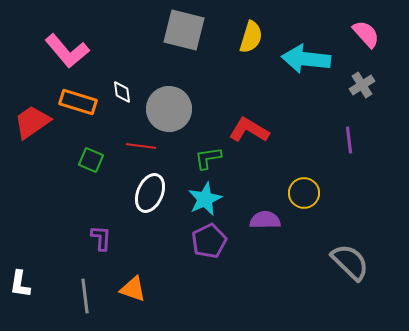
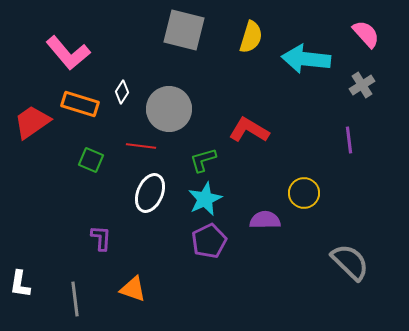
pink L-shape: moved 1 px right, 2 px down
white diamond: rotated 40 degrees clockwise
orange rectangle: moved 2 px right, 2 px down
green L-shape: moved 5 px left, 2 px down; rotated 8 degrees counterclockwise
gray line: moved 10 px left, 3 px down
